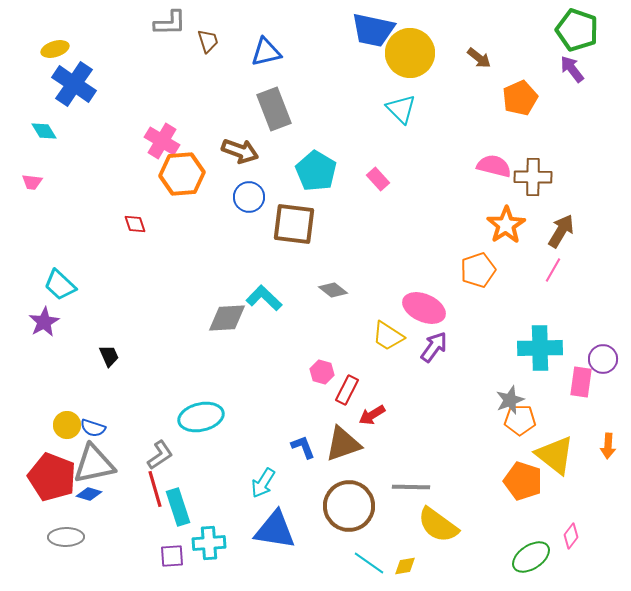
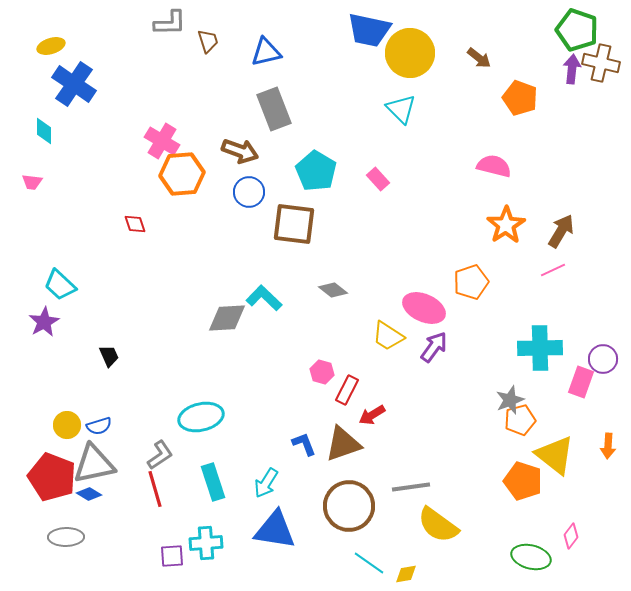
blue trapezoid at (373, 30): moved 4 px left
yellow ellipse at (55, 49): moved 4 px left, 3 px up
purple arrow at (572, 69): rotated 44 degrees clockwise
orange pentagon at (520, 98): rotated 28 degrees counterclockwise
cyan diamond at (44, 131): rotated 32 degrees clockwise
brown cross at (533, 177): moved 68 px right, 114 px up; rotated 12 degrees clockwise
blue circle at (249, 197): moved 5 px up
orange pentagon at (478, 270): moved 7 px left, 12 px down
pink line at (553, 270): rotated 35 degrees clockwise
pink rectangle at (581, 382): rotated 12 degrees clockwise
orange pentagon at (520, 420): rotated 16 degrees counterclockwise
blue semicircle at (93, 428): moved 6 px right, 2 px up; rotated 35 degrees counterclockwise
blue L-shape at (303, 447): moved 1 px right, 3 px up
cyan arrow at (263, 483): moved 3 px right
gray line at (411, 487): rotated 9 degrees counterclockwise
blue diamond at (89, 494): rotated 15 degrees clockwise
cyan rectangle at (178, 507): moved 35 px right, 25 px up
cyan cross at (209, 543): moved 3 px left
green ellipse at (531, 557): rotated 48 degrees clockwise
yellow diamond at (405, 566): moved 1 px right, 8 px down
